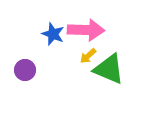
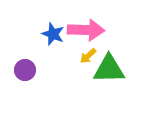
green triangle: rotated 24 degrees counterclockwise
